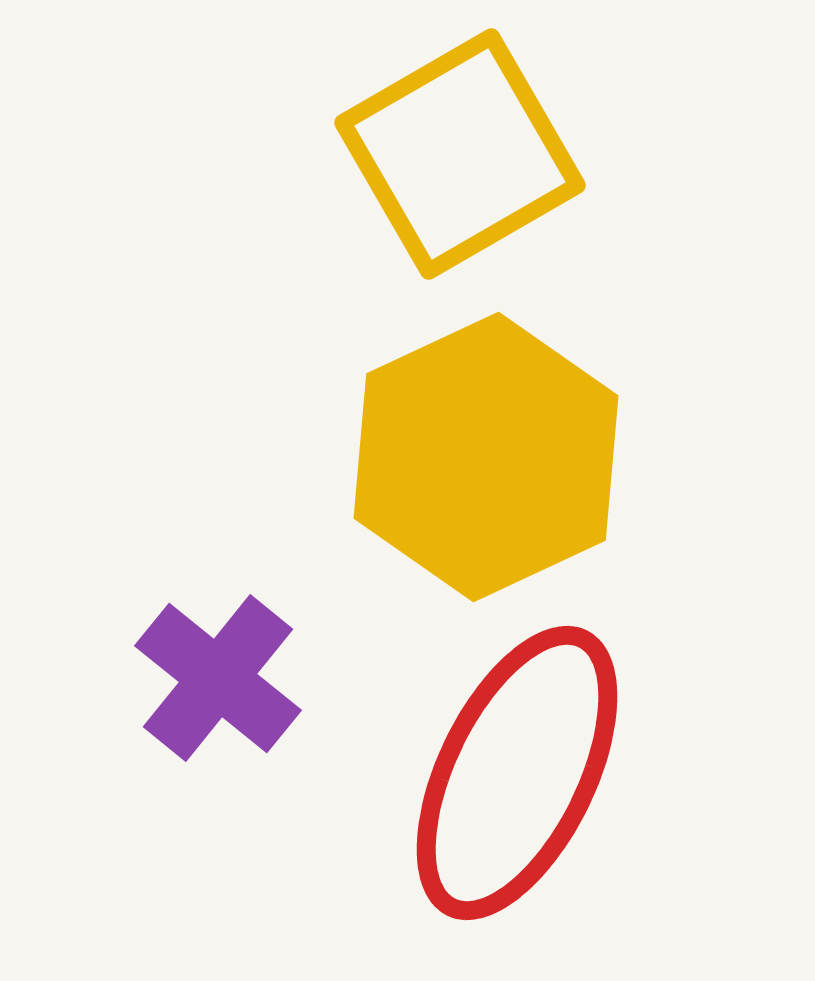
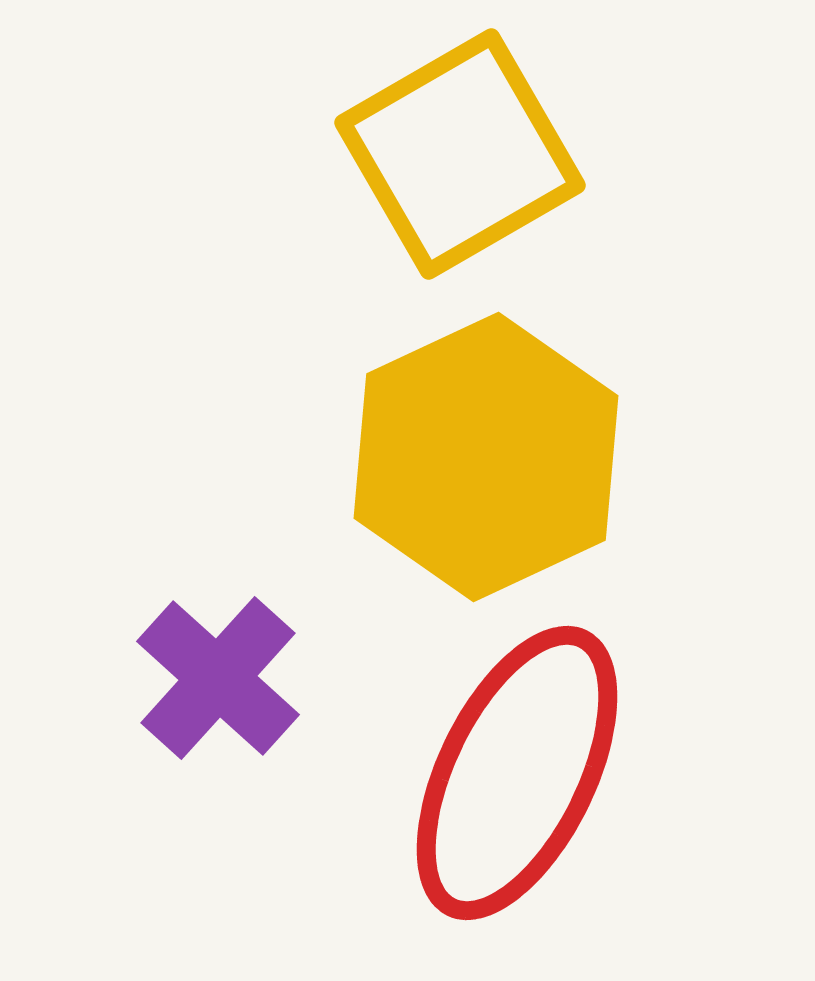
purple cross: rotated 3 degrees clockwise
